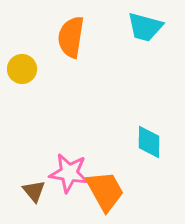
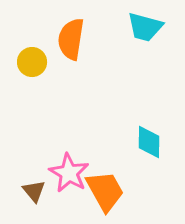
orange semicircle: moved 2 px down
yellow circle: moved 10 px right, 7 px up
pink star: rotated 21 degrees clockwise
